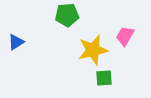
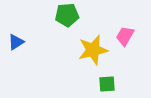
green square: moved 3 px right, 6 px down
